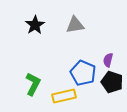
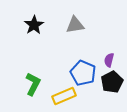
black star: moved 1 px left
purple semicircle: moved 1 px right
black pentagon: rotated 25 degrees clockwise
yellow rectangle: rotated 10 degrees counterclockwise
